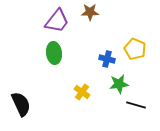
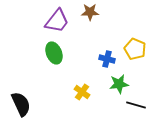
green ellipse: rotated 15 degrees counterclockwise
